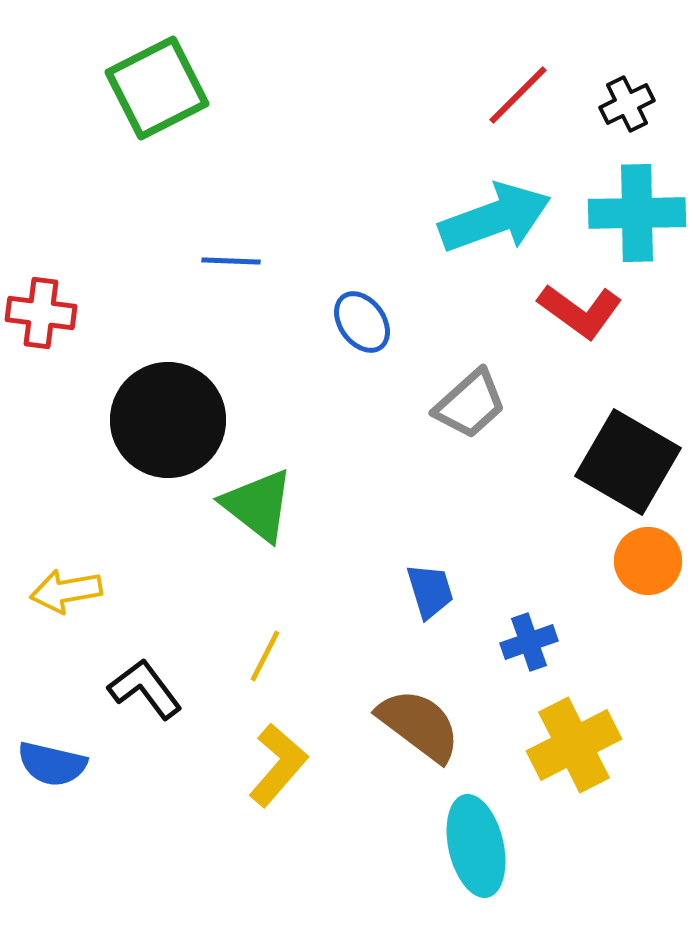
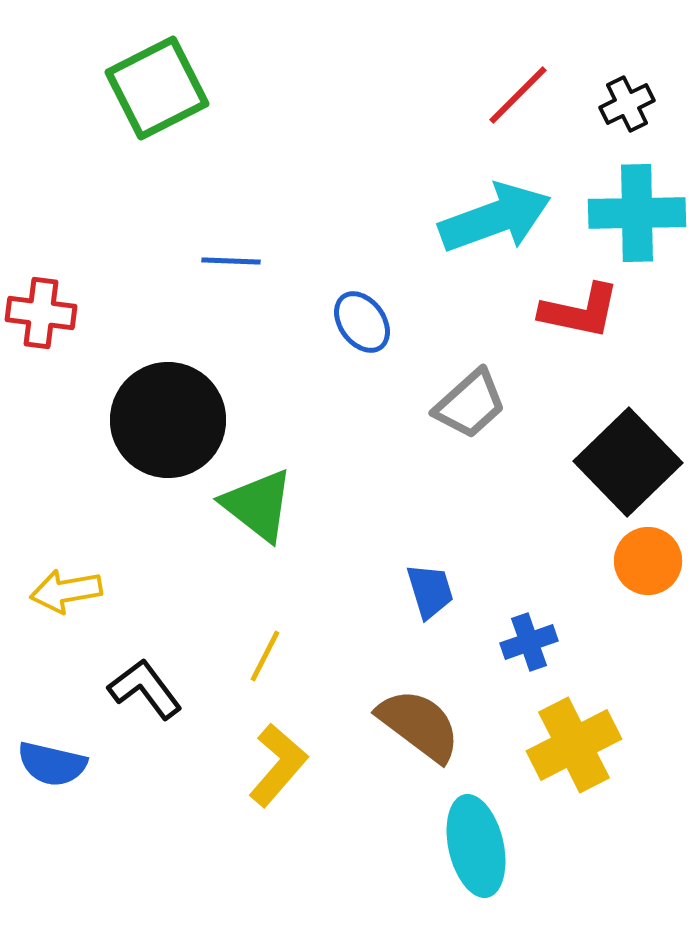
red L-shape: rotated 24 degrees counterclockwise
black square: rotated 16 degrees clockwise
